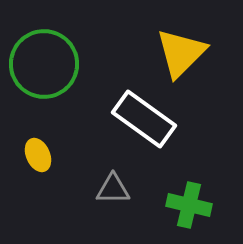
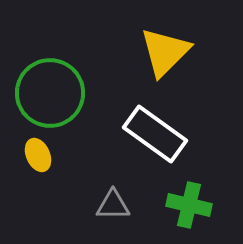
yellow triangle: moved 16 px left, 1 px up
green circle: moved 6 px right, 29 px down
white rectangle: moved 11 px right, 15 px down
gray triangle: moved 16 px down
